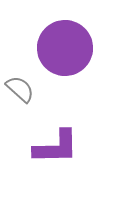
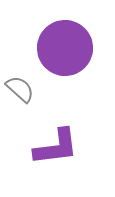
purple L-shape: rotated 6 degrees counterclockwise
